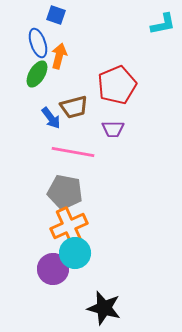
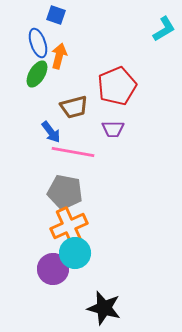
cyan L-shape: moved 1 px right, 5 px down; rotated 20 degrees counterclockwise
red pentagon: moved 1 px down
blue arrow: moved 14 px down
